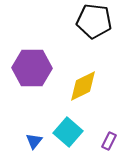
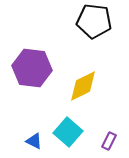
purple hexagon: rotated 6 degrees clockwise
blue triangle: rotated 42 degrees counterclockwise
